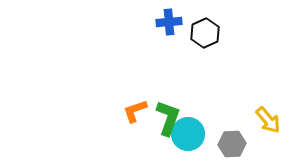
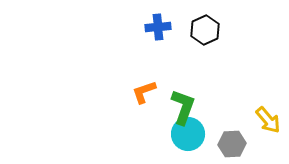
blue cross: moved 11 px left, 5 px down
black hexagon: moved 3 px up
orange L-shape: moved 9 px right, 19 px up
green L-shape: moved 15 px right, 11 px up
